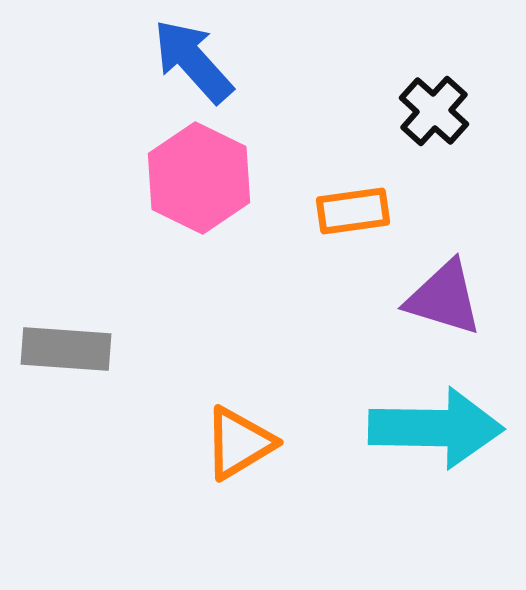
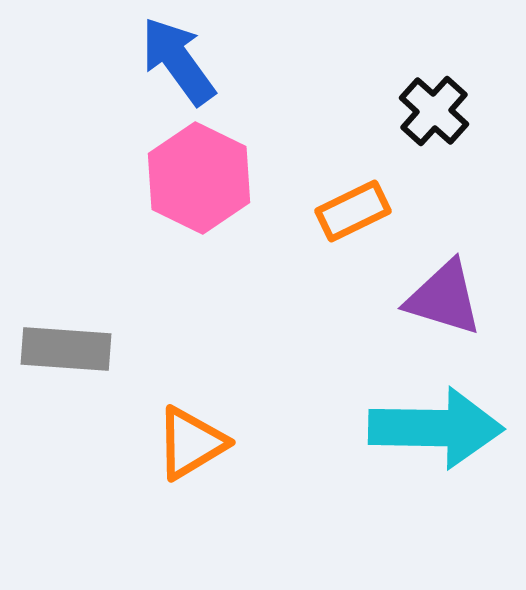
blue arrow: moved 15 px left; rotated 6 degrees clockwise
orange rectangle: rotated 18 degrees counterclockwise
orange triangle: moved 48 px left
